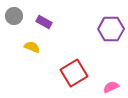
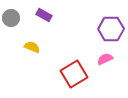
gray circle: moved 3 px left, 2 px down
purple rectangle: moved 7 px up
red square: moved 1 px down
pink semicircle: moved 6 px left, 28 px up
